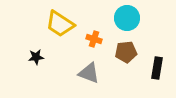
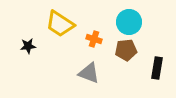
cyan circle: moved 2 px right, 4 px down
brown pentagon: moved 2 px up
black star: moved 8 px left, 11 px up
